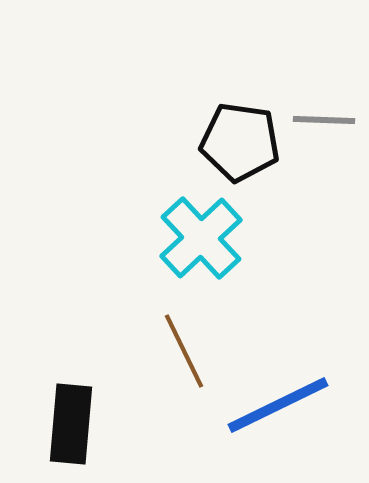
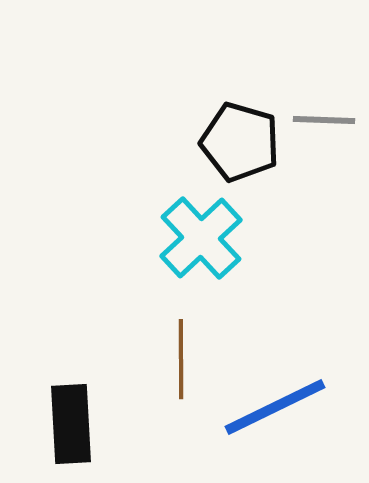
black pentagon: rotated 8 degrees clockwise
brown line: moved 3 px left, 8 px down; rotated 26 degrees clockwise
blue line: moved 3 px left, 2 px down
black rectangle: rotated 8 degrees counterclockwise
